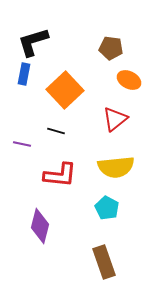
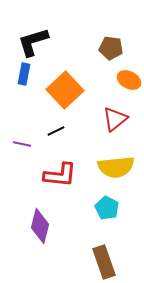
black line: rotated 42 degrees counterclockwise
